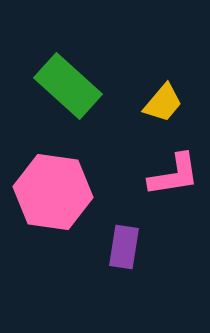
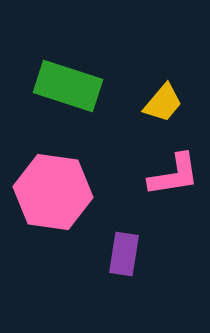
green rectangle: rotated 24 degrees counterclockwise
purple rectangle: moved 7 px down
